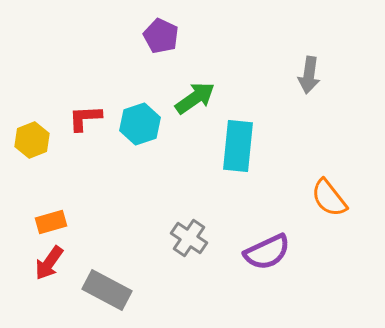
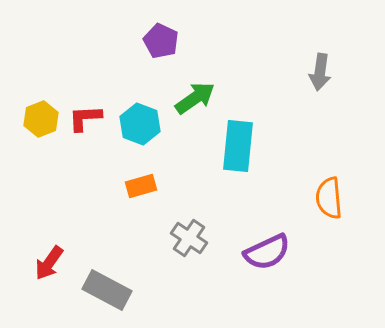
purple pentagon: moved 5 px down
gray arrow: moved 11 px right, 3 px up
cyan hexagon: rotated 21 degrees counterclockwise
yellow hexagon: moved 9 px right, 21 px up
orange semicircle: rotated 33 degrees clockwise
orange rectangle: moved 90 px right, 36 px up
